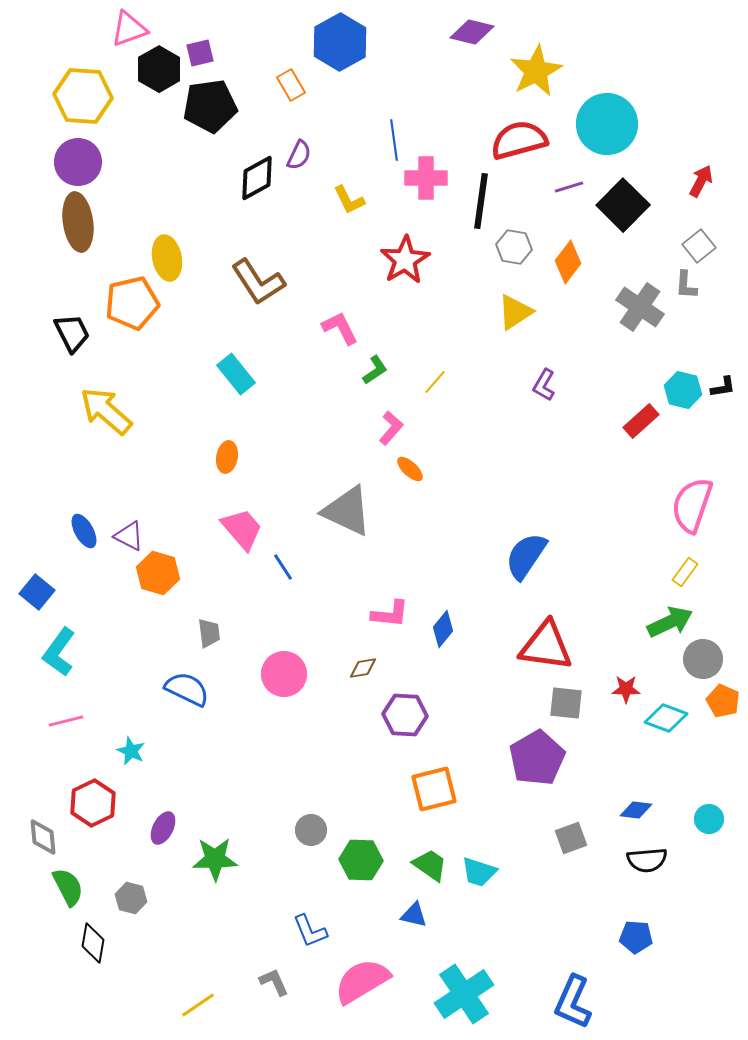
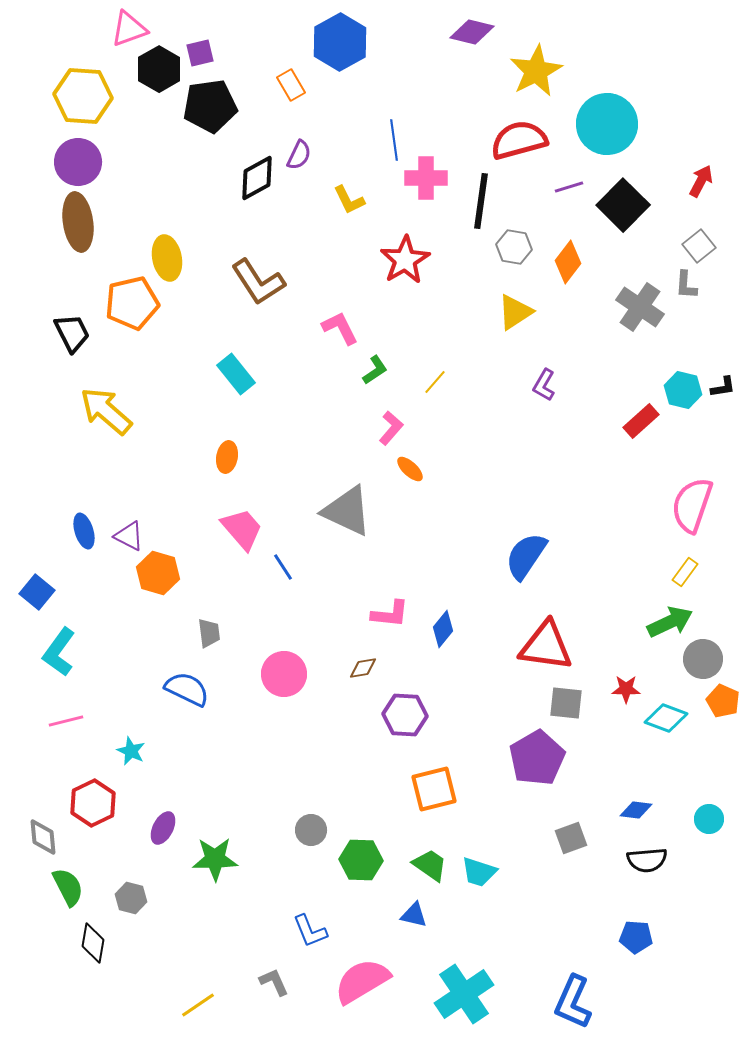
blue ellipse at (84, 531): rotated 12 degrees clockwise
